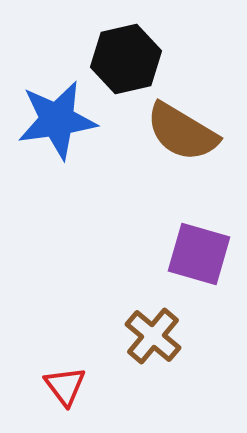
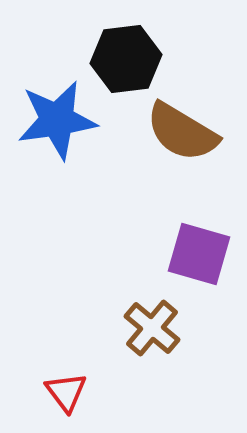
black hexagon: rotated 6 degrees clockwise
brown cross: moved 1 px left, 8 px up
red triangle: moved 1 px right, 6 px down
